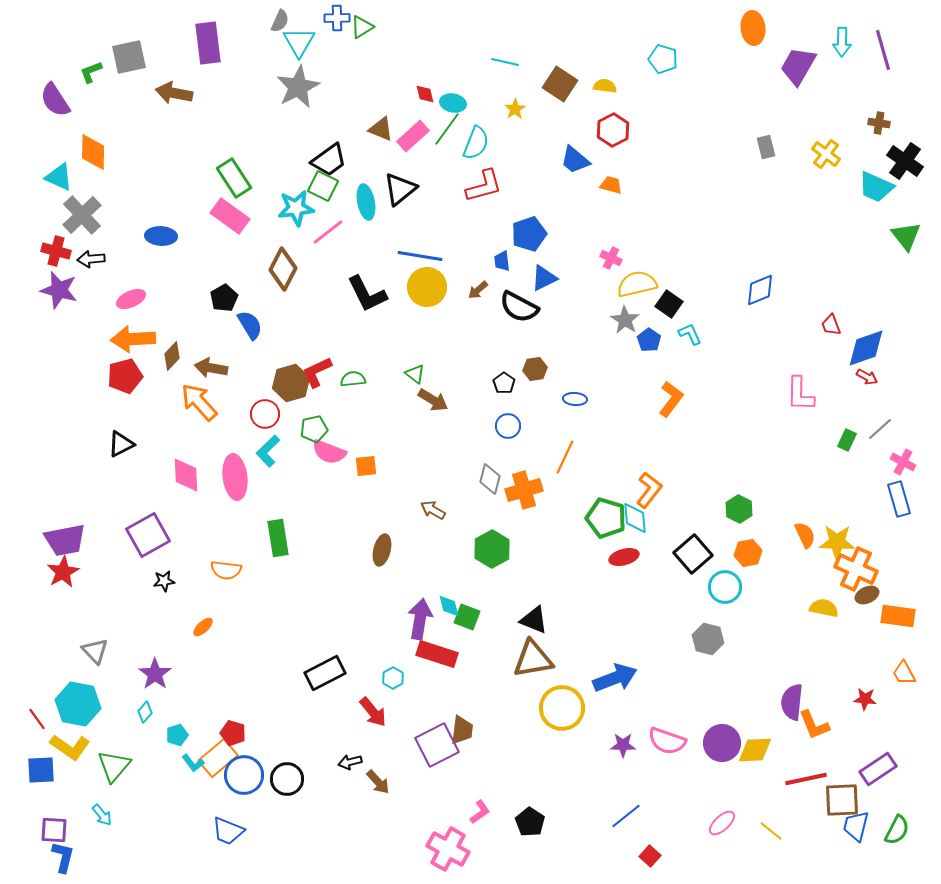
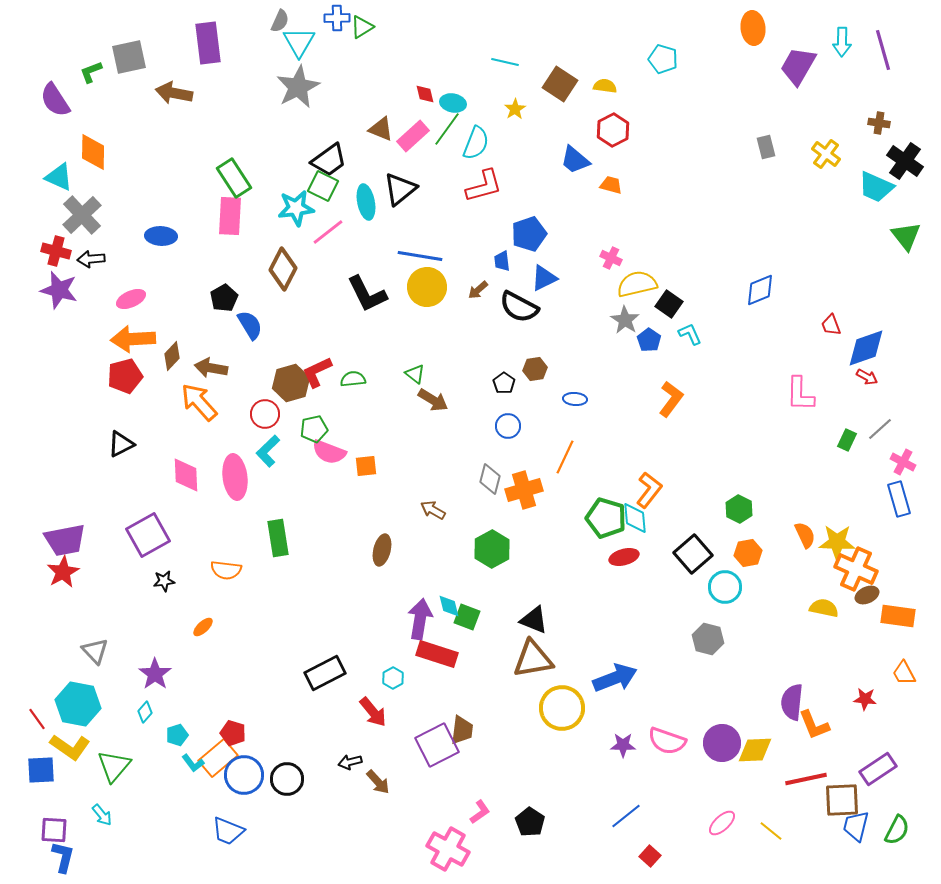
pink rectangle at (230, 216): rotated 57 degrees clockwise
